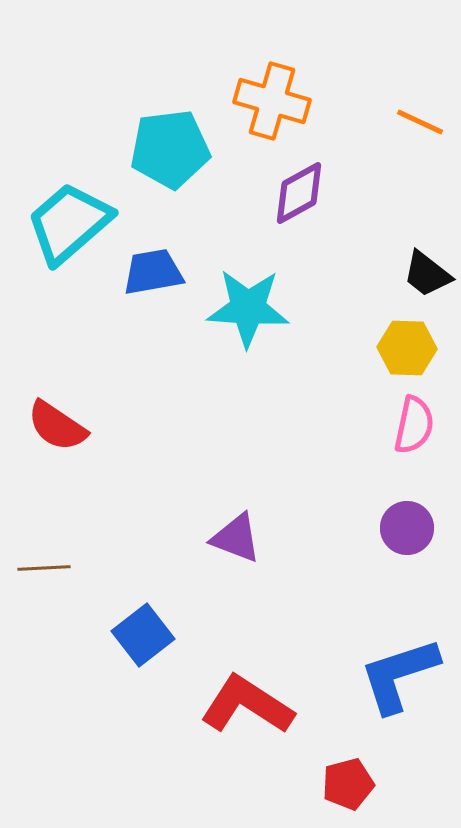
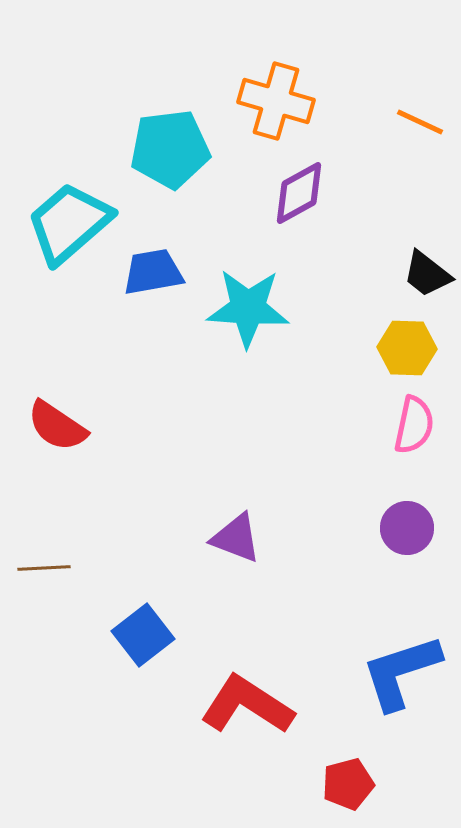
orange cross: moved 4 px right
blue L-shape: moved 2 px right, 3 px up
